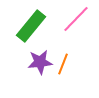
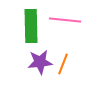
pink line: moved 11 px left, 1 px down; rotated 52 degrees clockwise
green rectangle: rotated 40 degrees counterclockwise
